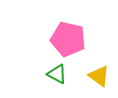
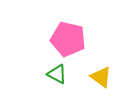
yellow triangle: moved 2 px right, 1 px down
